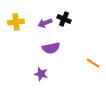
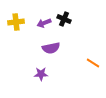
purple arrow: moved 1 px left
purple star: rotated 16 degrees counterclockwise
